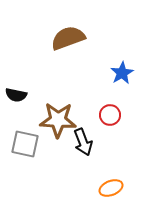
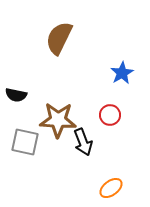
brown semicircle: moved 9 px left; rotated 44 degrees counterclockwise
gray square: moved 2 px up
orange ellipse: rotated 15 degrees counterclockwise
